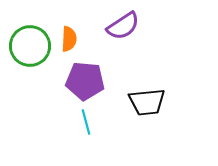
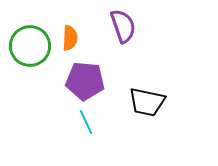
purple semicircle: rotated 76 degrees counterclockwise
orange semicircle: moved 1 px right, 1 px up
black trapezoid: rotated 18 degrees clockwise
cyan line: rotated 10 degrees counterclockwise
